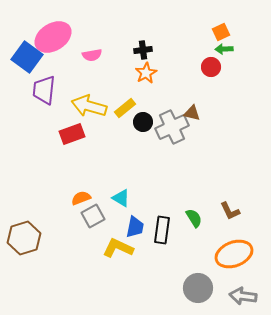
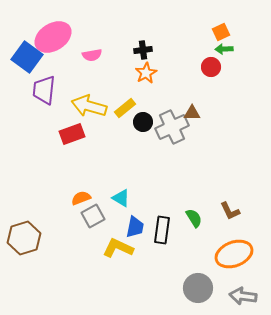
brown triangle: rotated 12 degrees counterclockwise
